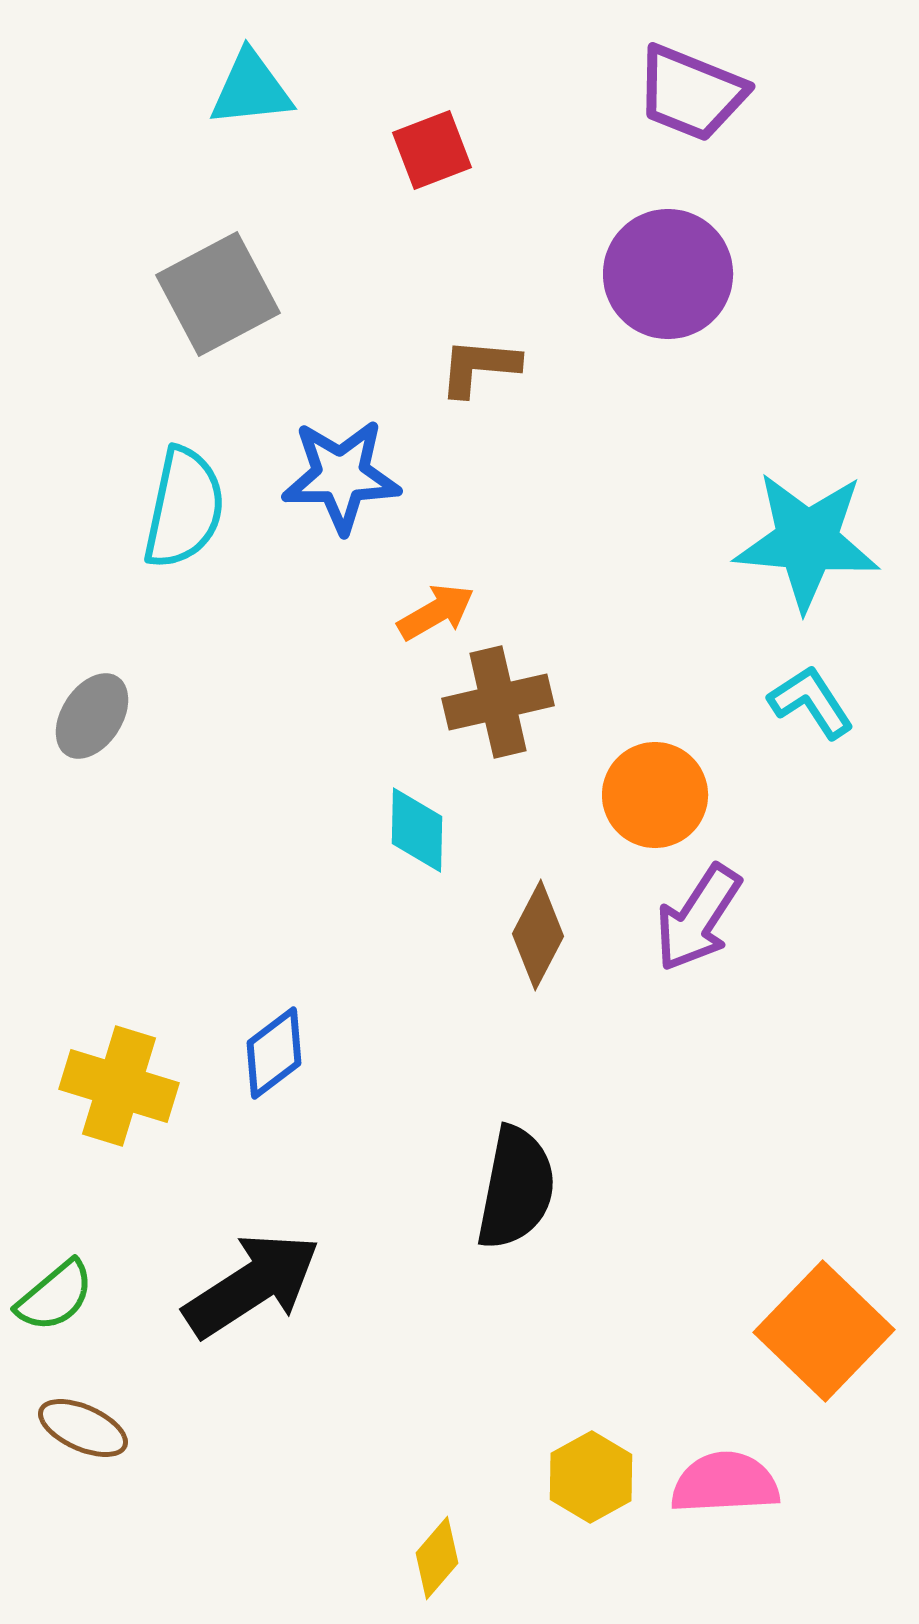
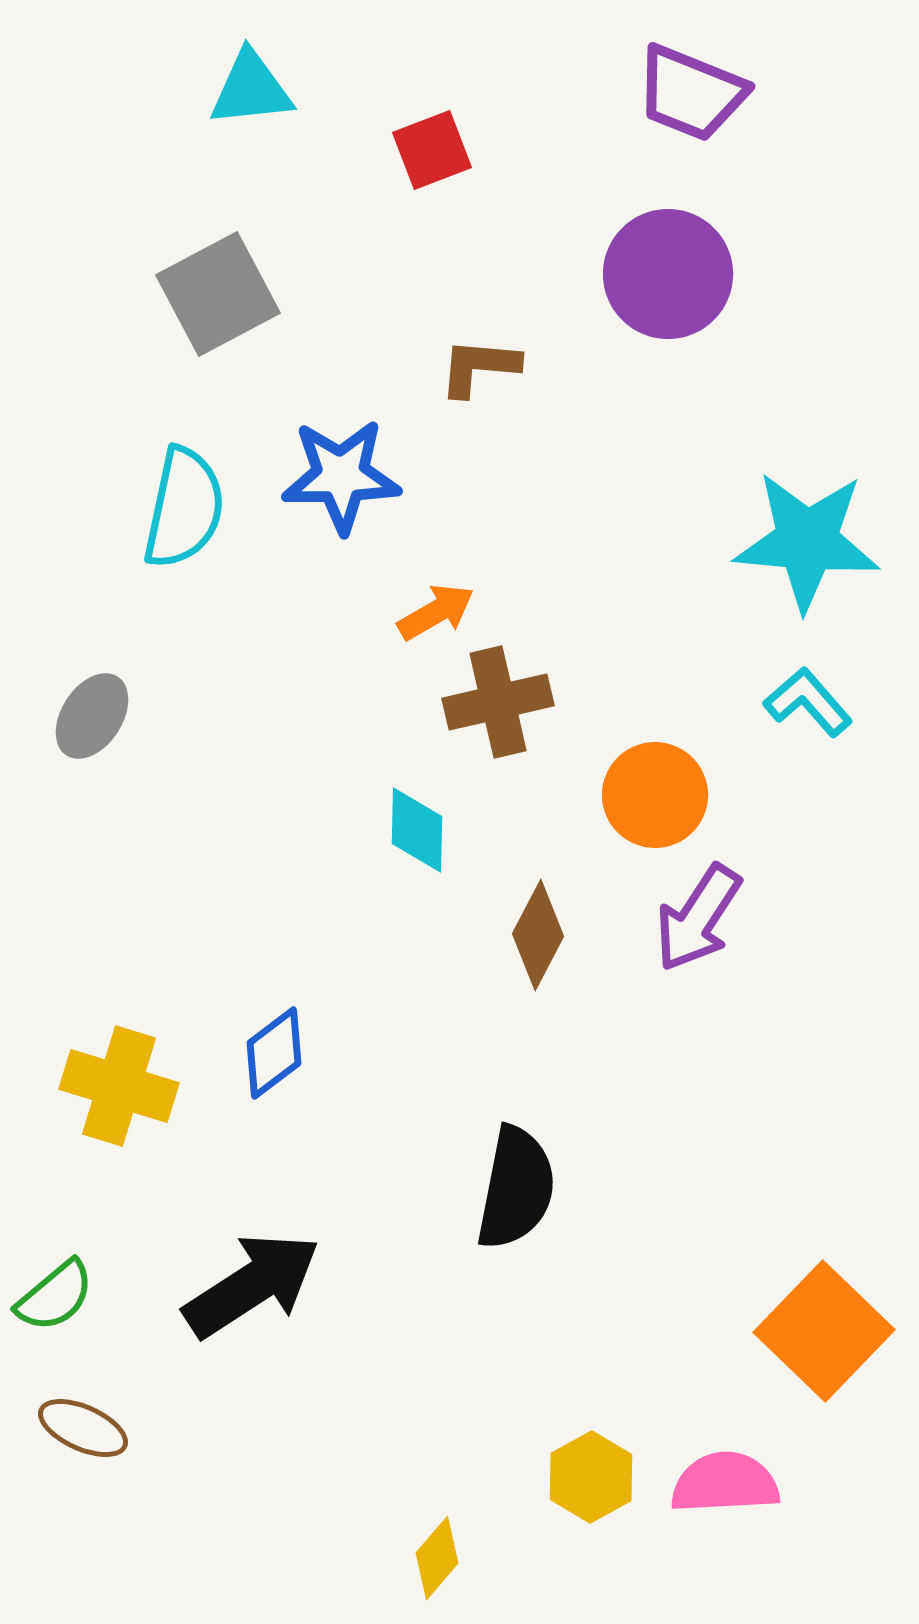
cyan L-shape: moved 3 px left; rotated 8 degrees counterclockwise
